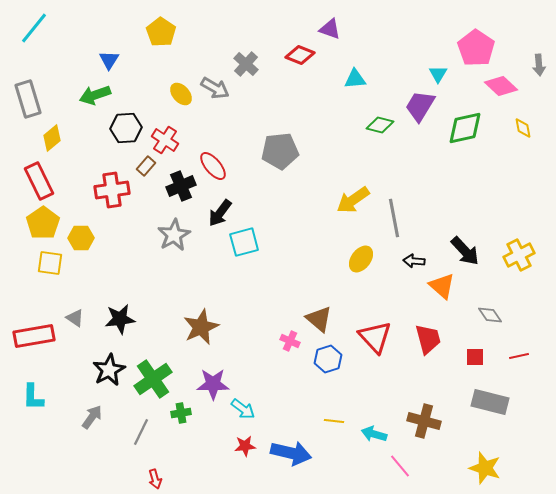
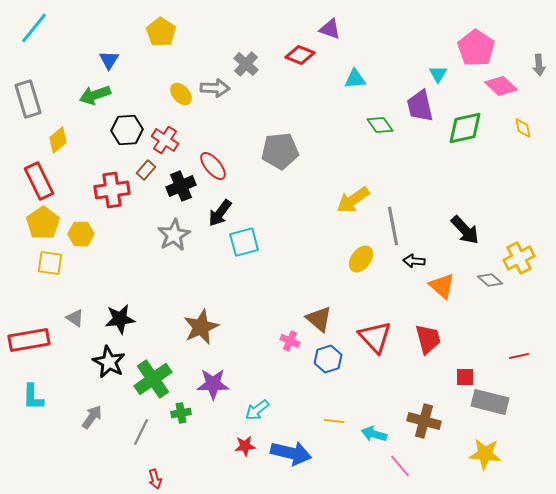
gray arrow at (215, 88): rotated 28 degrees counterclockwise
purple trapezoid at (420, 106): rotated 44 degrees counterclockwise
green diamond at (380, 125): rotated 40 degrees clockwise
black hexagon at (126, 128): moved 1 px right, 2 px down
yellow diamond at (52, 138): moved 6 px right, 2 px down
brown rectangle at (146, 166): moved 4 px down
gray line at (394, 218): moved 1 px left, 8 px down
yellow hexagon at (81, 238): moved 4 px up
black arrow at (465, 251): moved 21 px up
yellow cross at (519, 255): moved 3 px down
gray diamond at (490, 315): moved 35 px up; rotated 15 degrees counterclockwise
red rectangle at (34, 336): moved 5 px left, 4 px down
red square at (475, 357): moved 10 px left, 20 px down
black star at (109, 370): moved 8 px up; rotated 16 degrees counterclockwise
cyan arrow at (243, 409): moved 14 px right, 1 px down; rotated 105 degrees clockwise
yellow star at (485, 468): moved 14 px up; rotated 12 degrees counterclockwise
